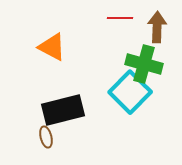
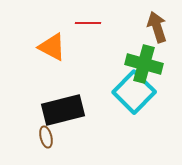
red line: moved 32 px left, 5 px down
brown arrow: rotated 20 degrees counterclockwise
cyan square: moved 4 px right
